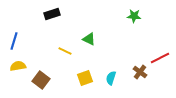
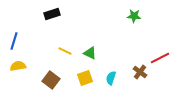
green triangle: moved 1 px right, 14 px down
brown square: moved 10 px right
